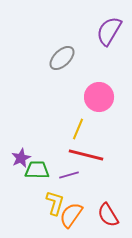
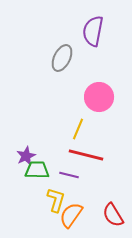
purple semicircle: moved 16 px left; rotated 20 degrees counterclockwise
gray ellipse: rotated 20 degrees counterclockwise
purple star: moved 5 px right, 2 px up
purple line: rotated 30 degrees clockwise
yellow L-shape: moved 1 px right, 3 px up
red semicircle: moved 5 px right
